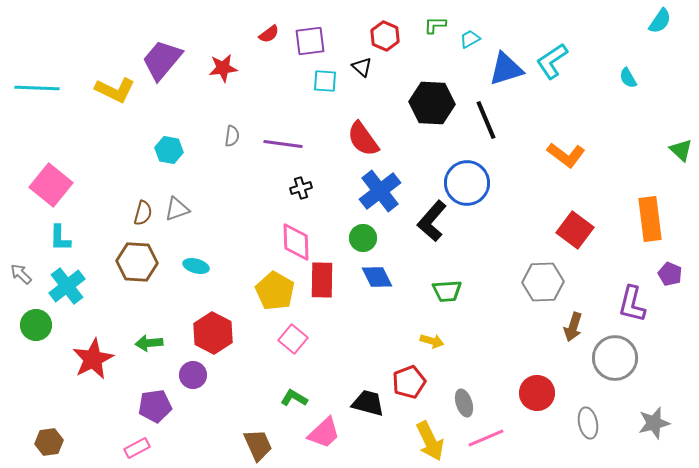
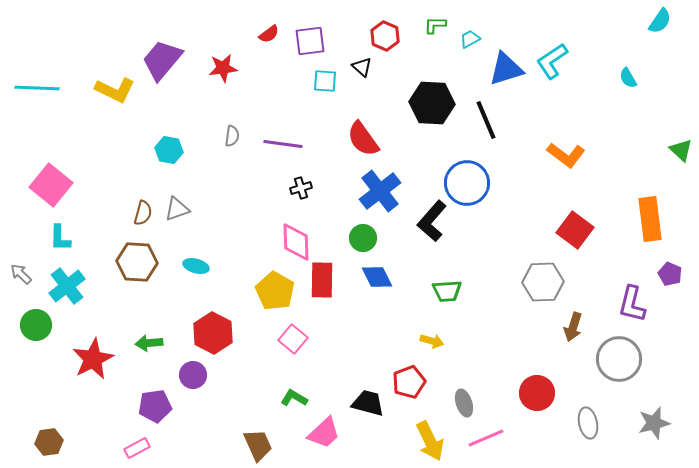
gray circle at (615, 358): moved 4 px right, 1 px down
